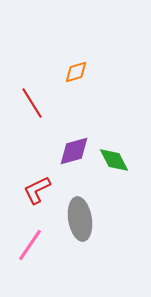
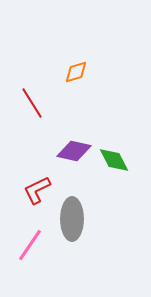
purple diamond: rotated 28 degrees clockwise
gray ellipse: moved 8 px left; rotated 9 degrees clockwise
